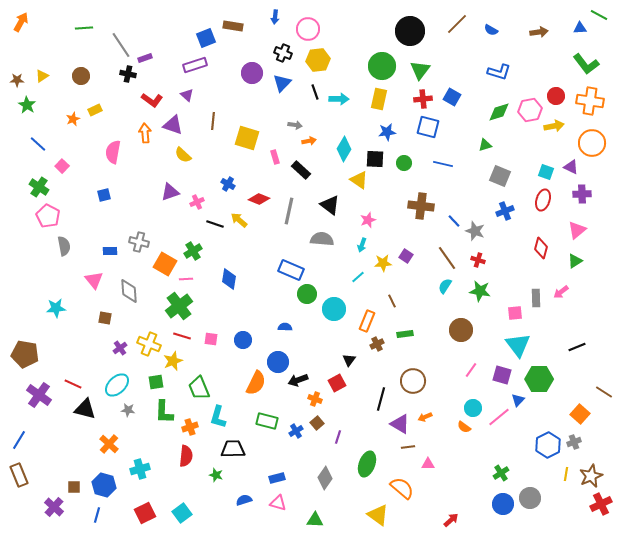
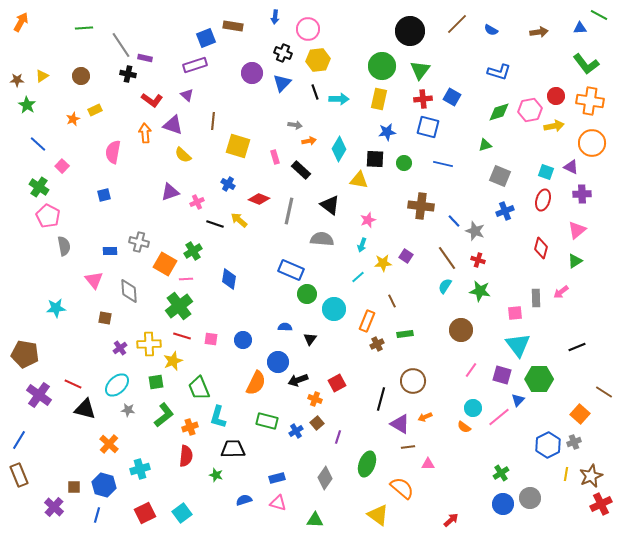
purple rectangle at (145, 58): rotated 32 degrees clockwise
yellow square at (247, 138): moved 9 px left, 8 px down
cyan diamond at (344, 149): moved 5 px left
yellow triangle at (359, 180): rotated 24 degrees counterclockwise
yellow cross at (149, 344): rotated 25 degrees counterclockwise
black triangle at (349, 360): moved 39 px left, 21 px up
green L-shape at (164, 412): moved 3 px down; rotated 130 degrees counterclockwise
